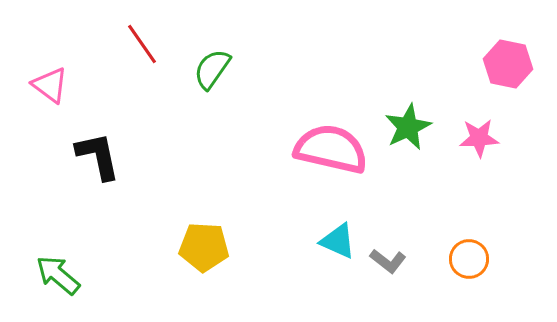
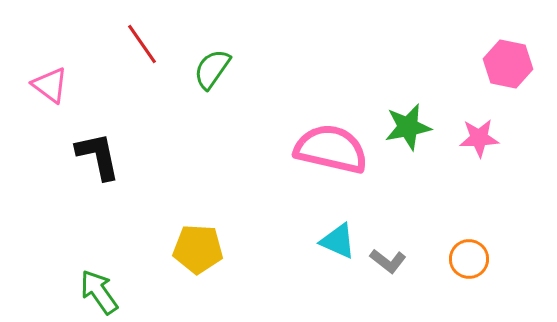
green star: rotated 15 degrees clockwise
yellow pentagon: moved 6 px left, 2 px down
green arrow: moved 41 px right, 17 px down; rotated 15 degrees clockwise
